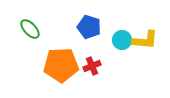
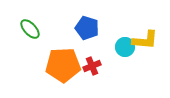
blue pentagon: moved 2 px left, 1 px down
cyan circle: moved 3 px right, 7 px down
orange pentagon: moved 2 px right
